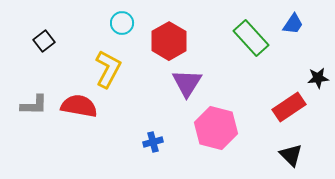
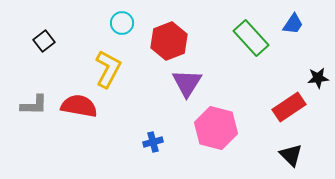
red hexagon: rotated 9 degrees clockwise
